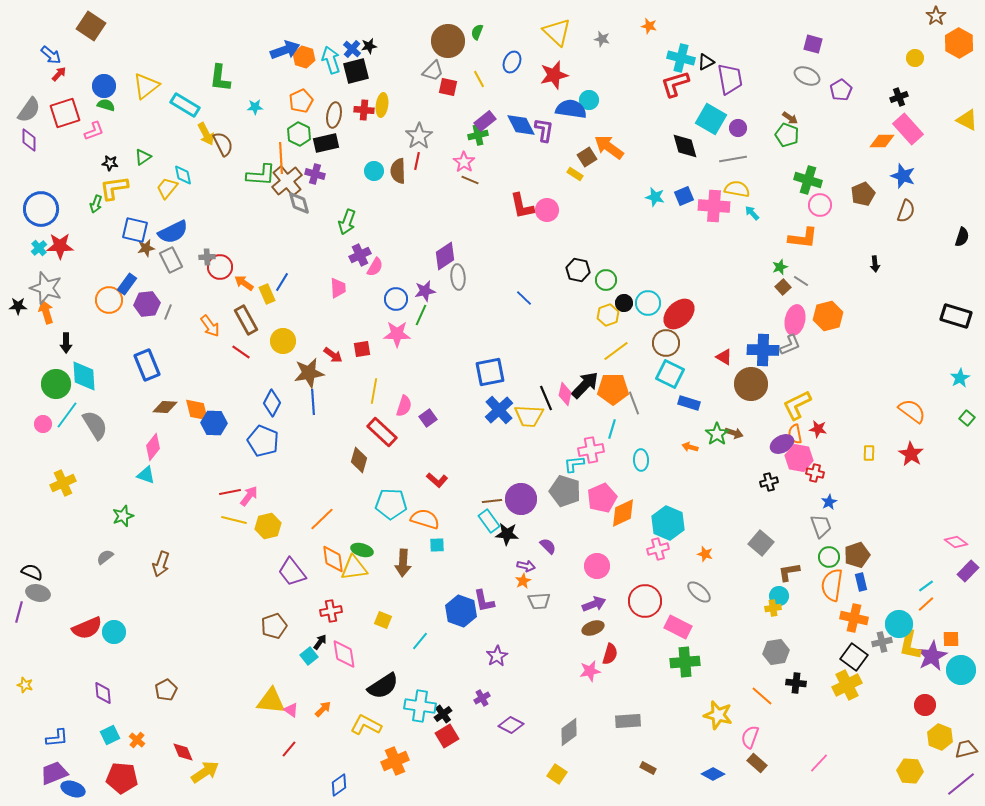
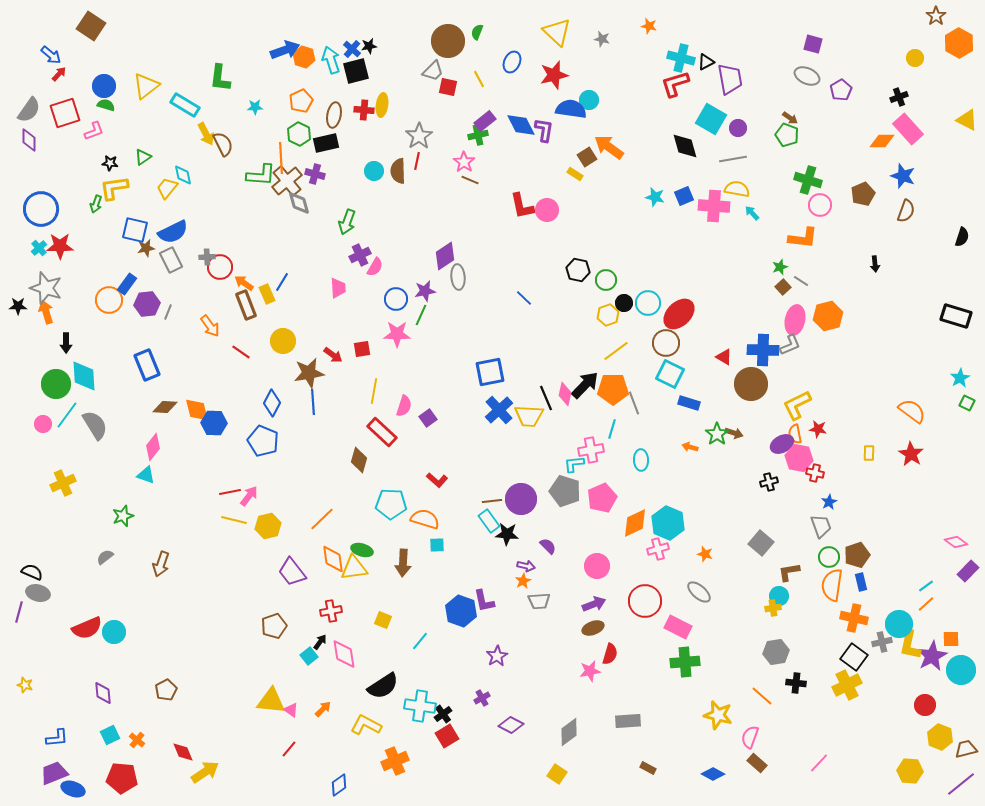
brown rectangle at (246, 320): moved 15 px up; rotated 8 degrees clockwise
green square at (967, 418): moved 15 px up; rotated 14 degrees counterclockwise
orange diamond at (623, 513): moved 12 px right, 10 px down
